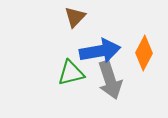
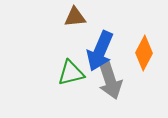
brown triangle: rotated 40 degrees clockwise
blue arrow: rotated 123 degrees clockwise
